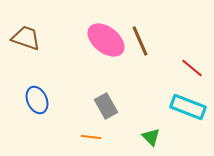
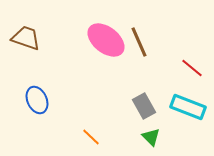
brown line: moved 1 px left, 1 px down
gray rectangle: moved 38 px right
orange line: rotated 36 degrees clockwise
